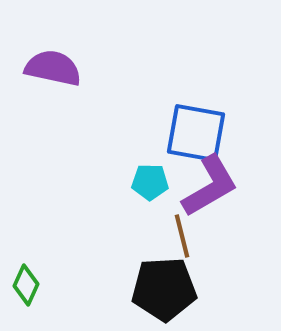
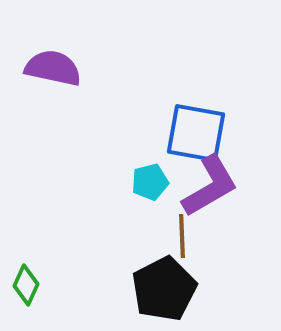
cyan pentagon: rotated 15 degrees counterclockwise
brown line: rotated 12 degrees clockwise
black pentagon: rotated 24 degrees counterclockwise
